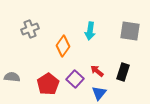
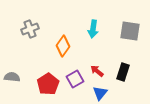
cyan arrow: moved 3 px right, 2 px up
purple square: rotated 18 degrees clockwise
blue triangle: moved 1 px right
